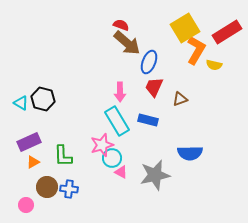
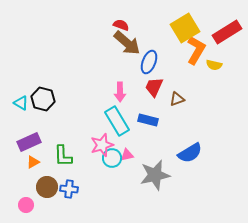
brown triangle: moved 3 px left
blue semicircle: rotated 30 degrees counterclockwise
pink triangle: moved 6 px right, 17 px up; rotated 40 degrees counterclockwise
